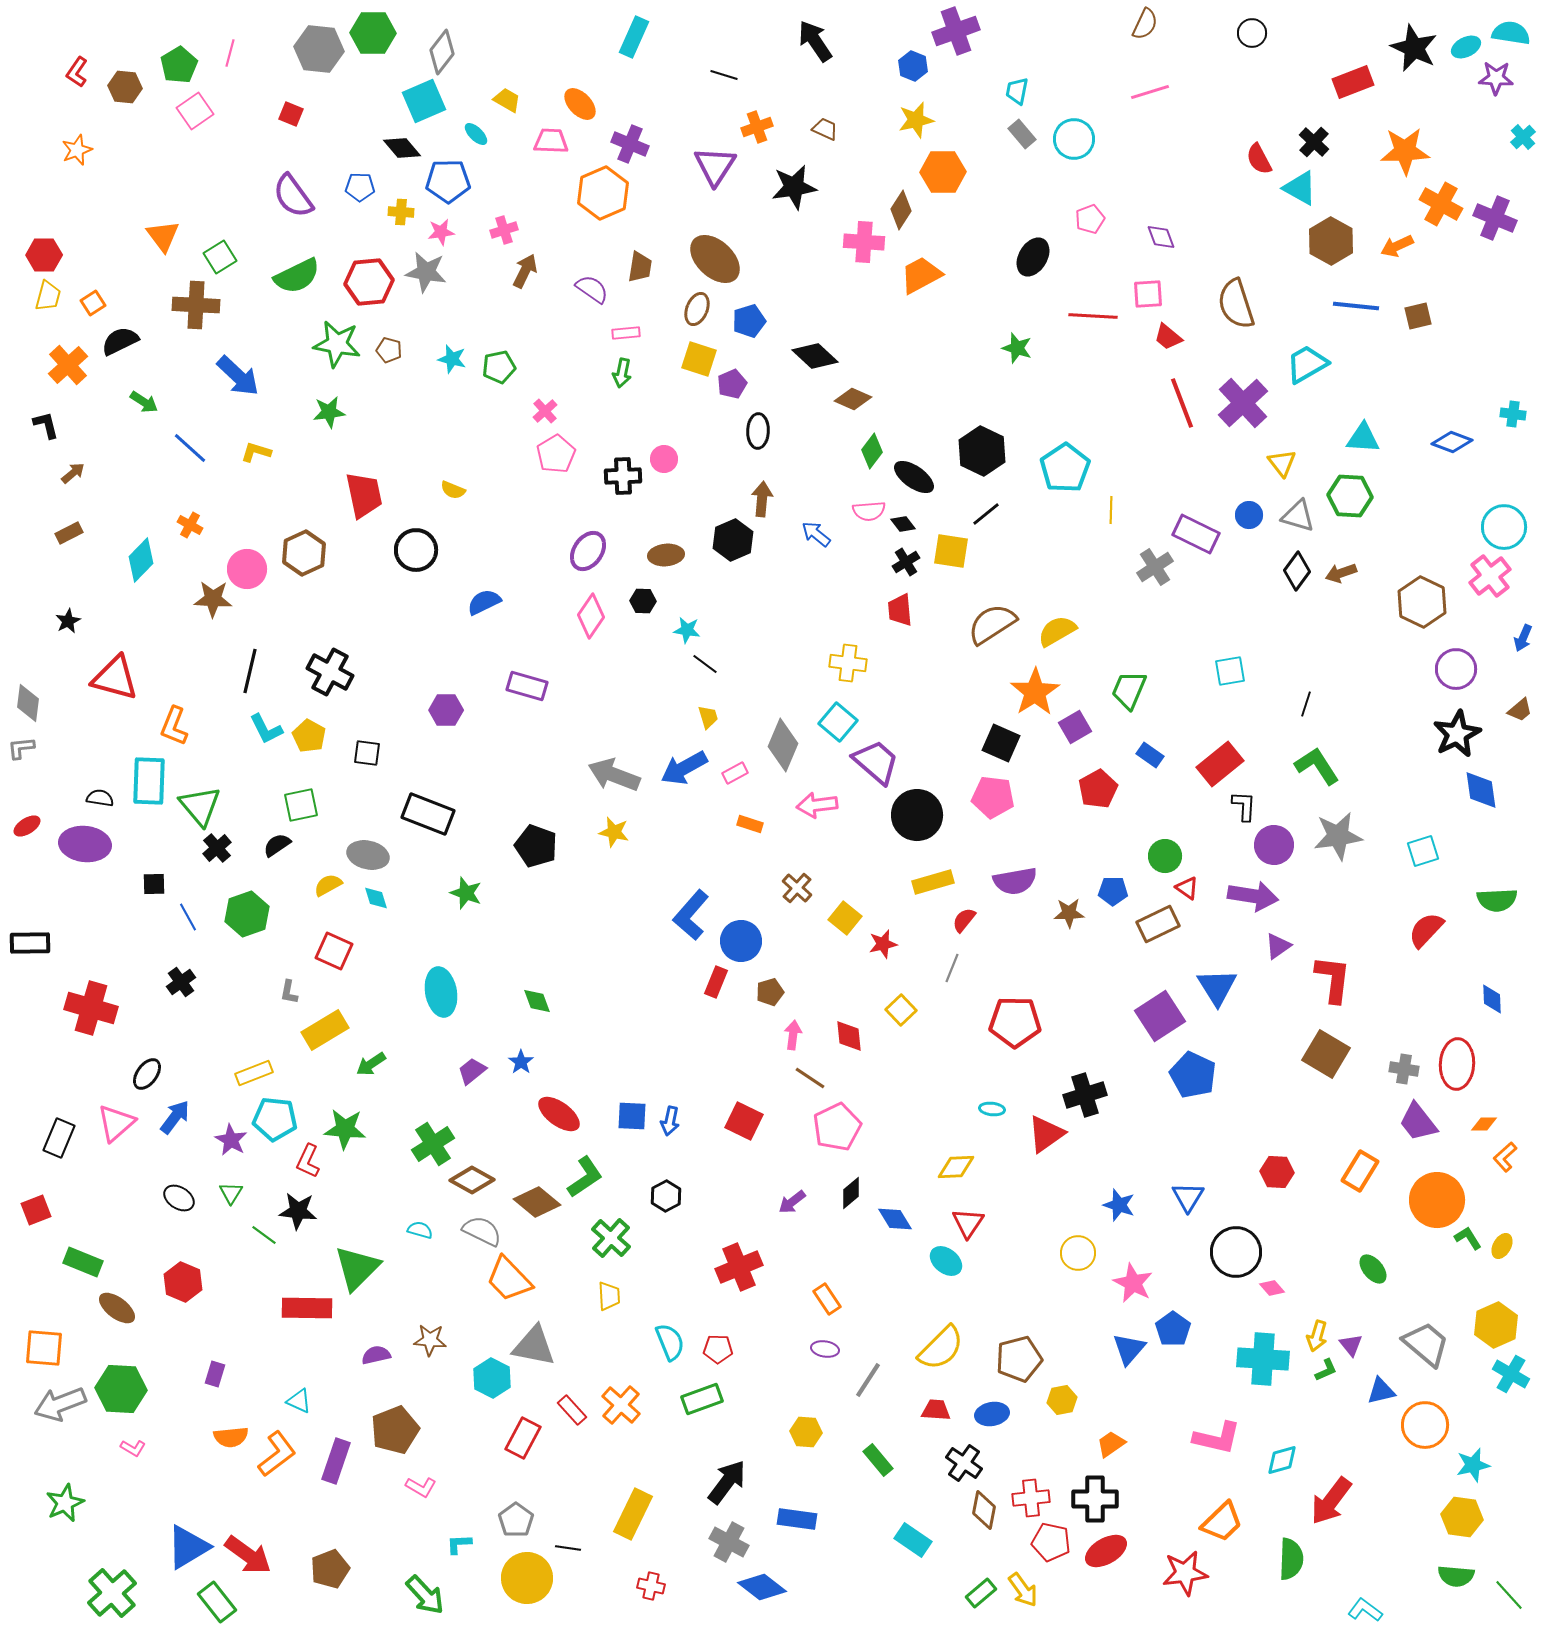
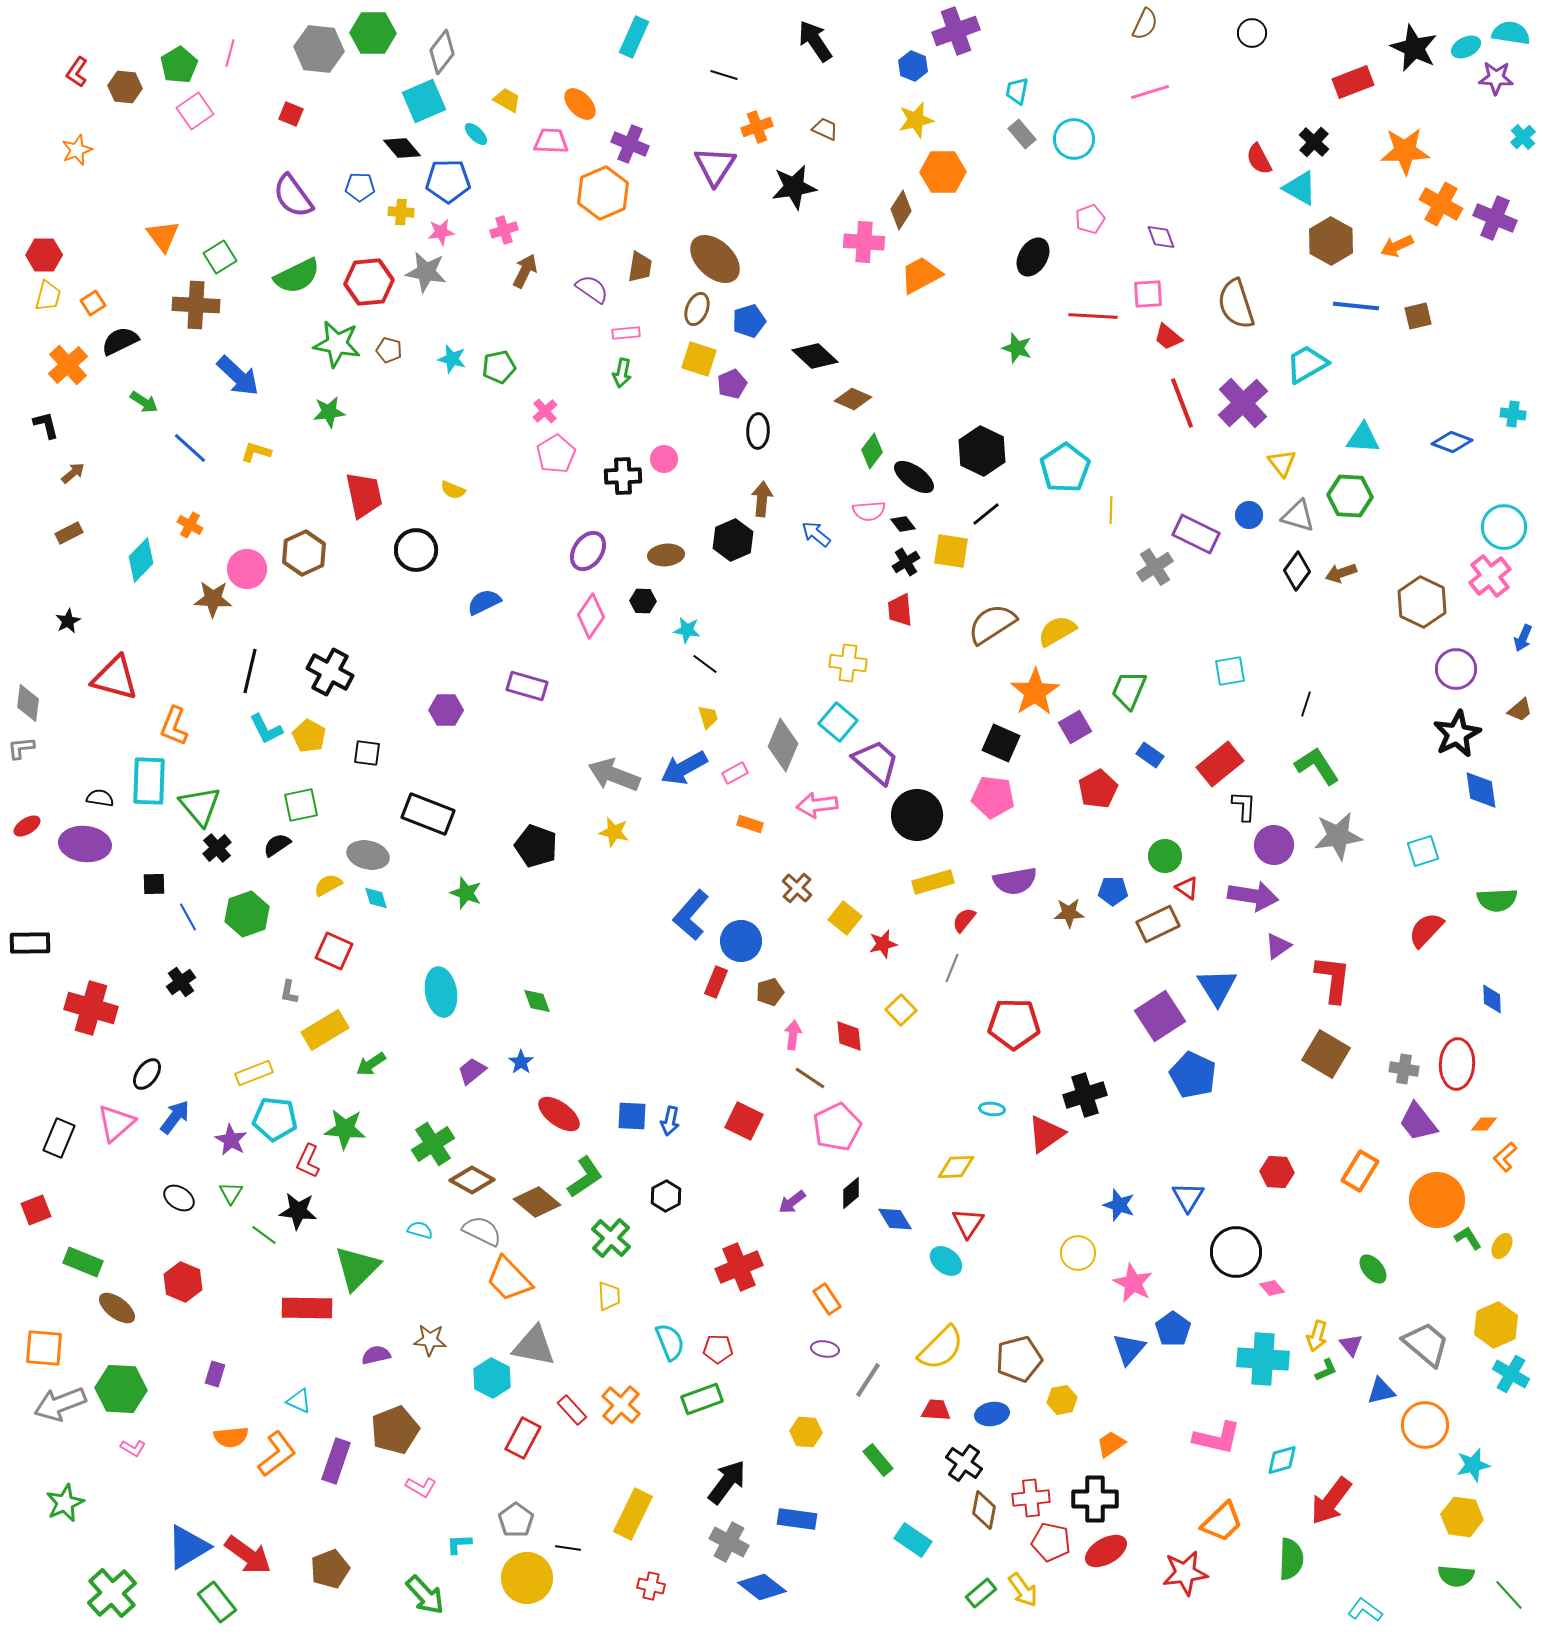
red pentagon at (1015, 1022): moved 1 px left, 2 px down
